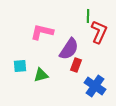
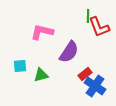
red L-shape: moved 5 px up; rotated 135 degrees clockwise
purple semicircle: moved 3 px down
red rectangle: moved 9 px right, 9 px down; rotated 32 degrees clockwise
